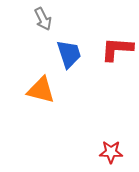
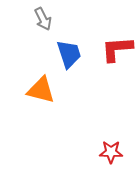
red L-shape: rotated 8 degrees counterclockwise
